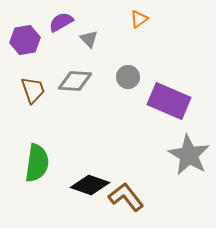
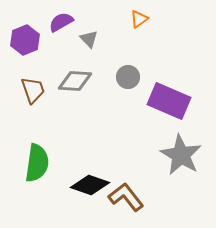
purple hexagon: rotated 12 degrees counterclockwise
gray star: moved 8 px left
